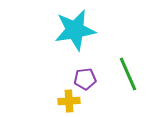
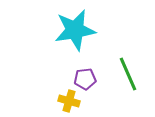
yellow cross: rotated 20 degrees clockwise
